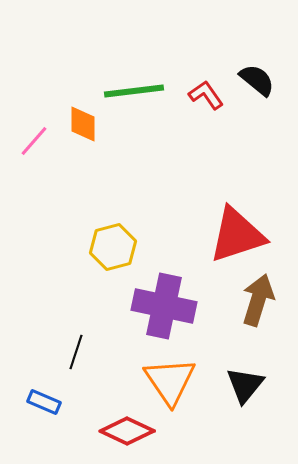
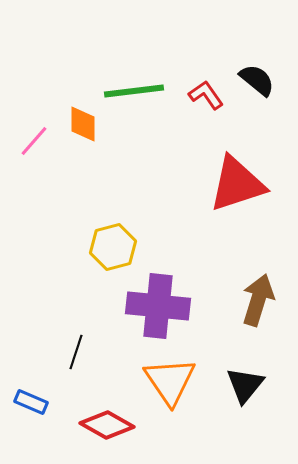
red triangle: moved 51 px up
purple cross: moved 6 px left; rotated 6 degrees counterclockwise
blue rectangle: moved 13 px left
red diamond: moved 20 px left, 6 px up; rotated 4 degrees clockwise
